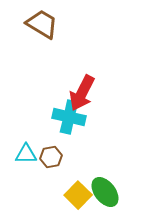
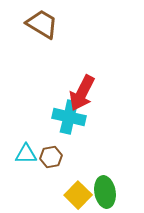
green ellipse: rotated 28 degrees clockwise
